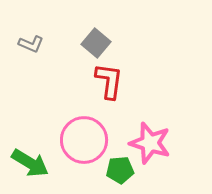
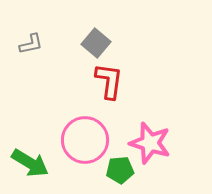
gray L-shape: rotated 35 degrees counterclockwise
pink circle: moved 1 px right
